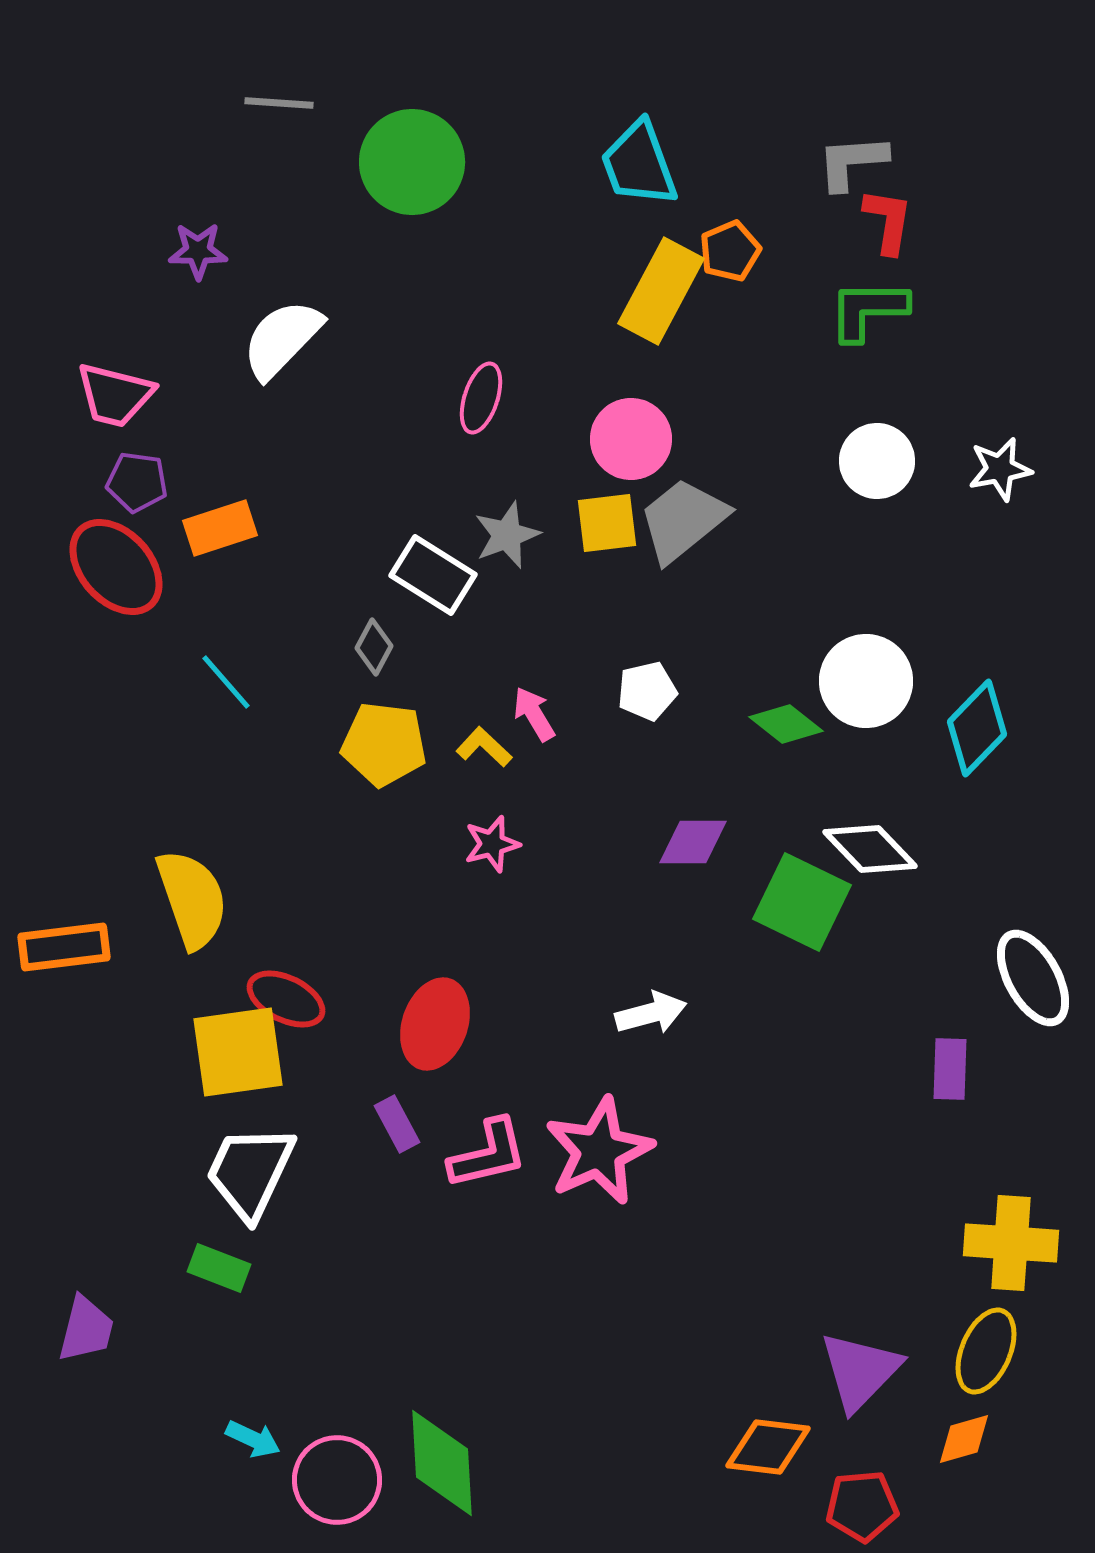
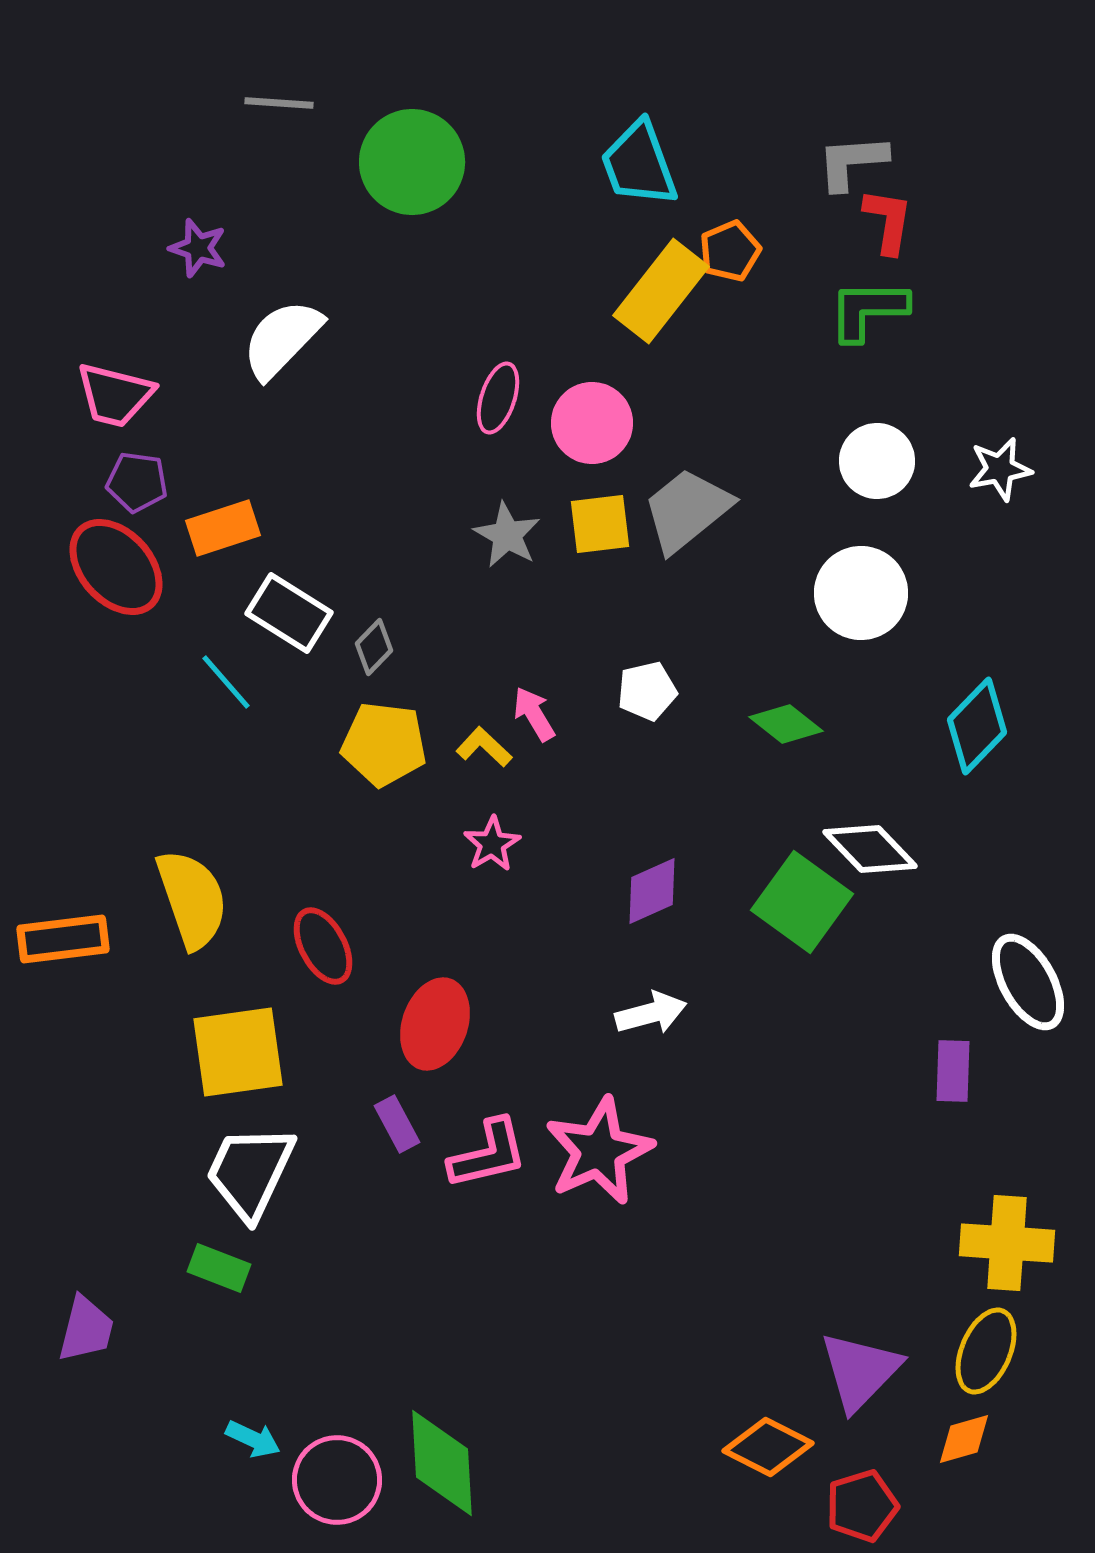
purple star at (198, 251): moved 3 px up; rotated 18 degrees clockwise
yellow rectangle at (661, 291): rotated 10 degrees clockwise
pink ellipse at (481, 398): moved 17 px right
pink circle at (631, 439): moved 39 px left, 16 px up
gray trapezoid at (683, 520): moved 4 px right, 10 px up
yellow square at (607, 523): moved 7 px left, 1 px down
orange rectangle at (220, 528): moved 3 px right
gray star at (507, 535): rotated 22 degrees counterclockwise
white rectangle at (433, 575): moved 144 px left, 38 px down
gray diamond at (374, 647): rotated 16 degrees clockwise
white circle at (866, 681): moved 5 px left, 88 px up
cyan diamond at (977, 728): moved 2 px up
purple diamond at (693, 842): moved 41 px left, 49 px down; rotated 24 degrees counterclockwise
pink star at (492, 844): rotated 16 degrees counterclockwise
green square at (802, 902): rotated 10 degrees clockwise
orange rectangle at (64, 947): moved 1 px left, 8 px up
white ellipse at (1033, 978): moved 5 px left, 4 px down
red ellipse at (286, 999): moved 37 px right, 53 px up; rotated 36 degrees clockwise
purple rectangle at (950, 1069): moved 3 px right, 2 px down
yellow cross at (1011, 1243): moved 4 px left
orange diamond at (768, 1447): rotated 20 degrees clockwise
red pentagon at (862, 1506): rotated 12 degrees counterclockwise
